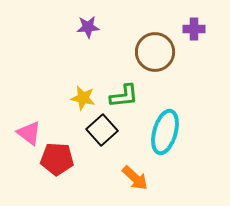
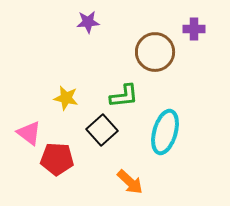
purple star: moved 5 px up
yellow star: moved 17 px left
orange arrow: moved 5 px left, 4 px down
